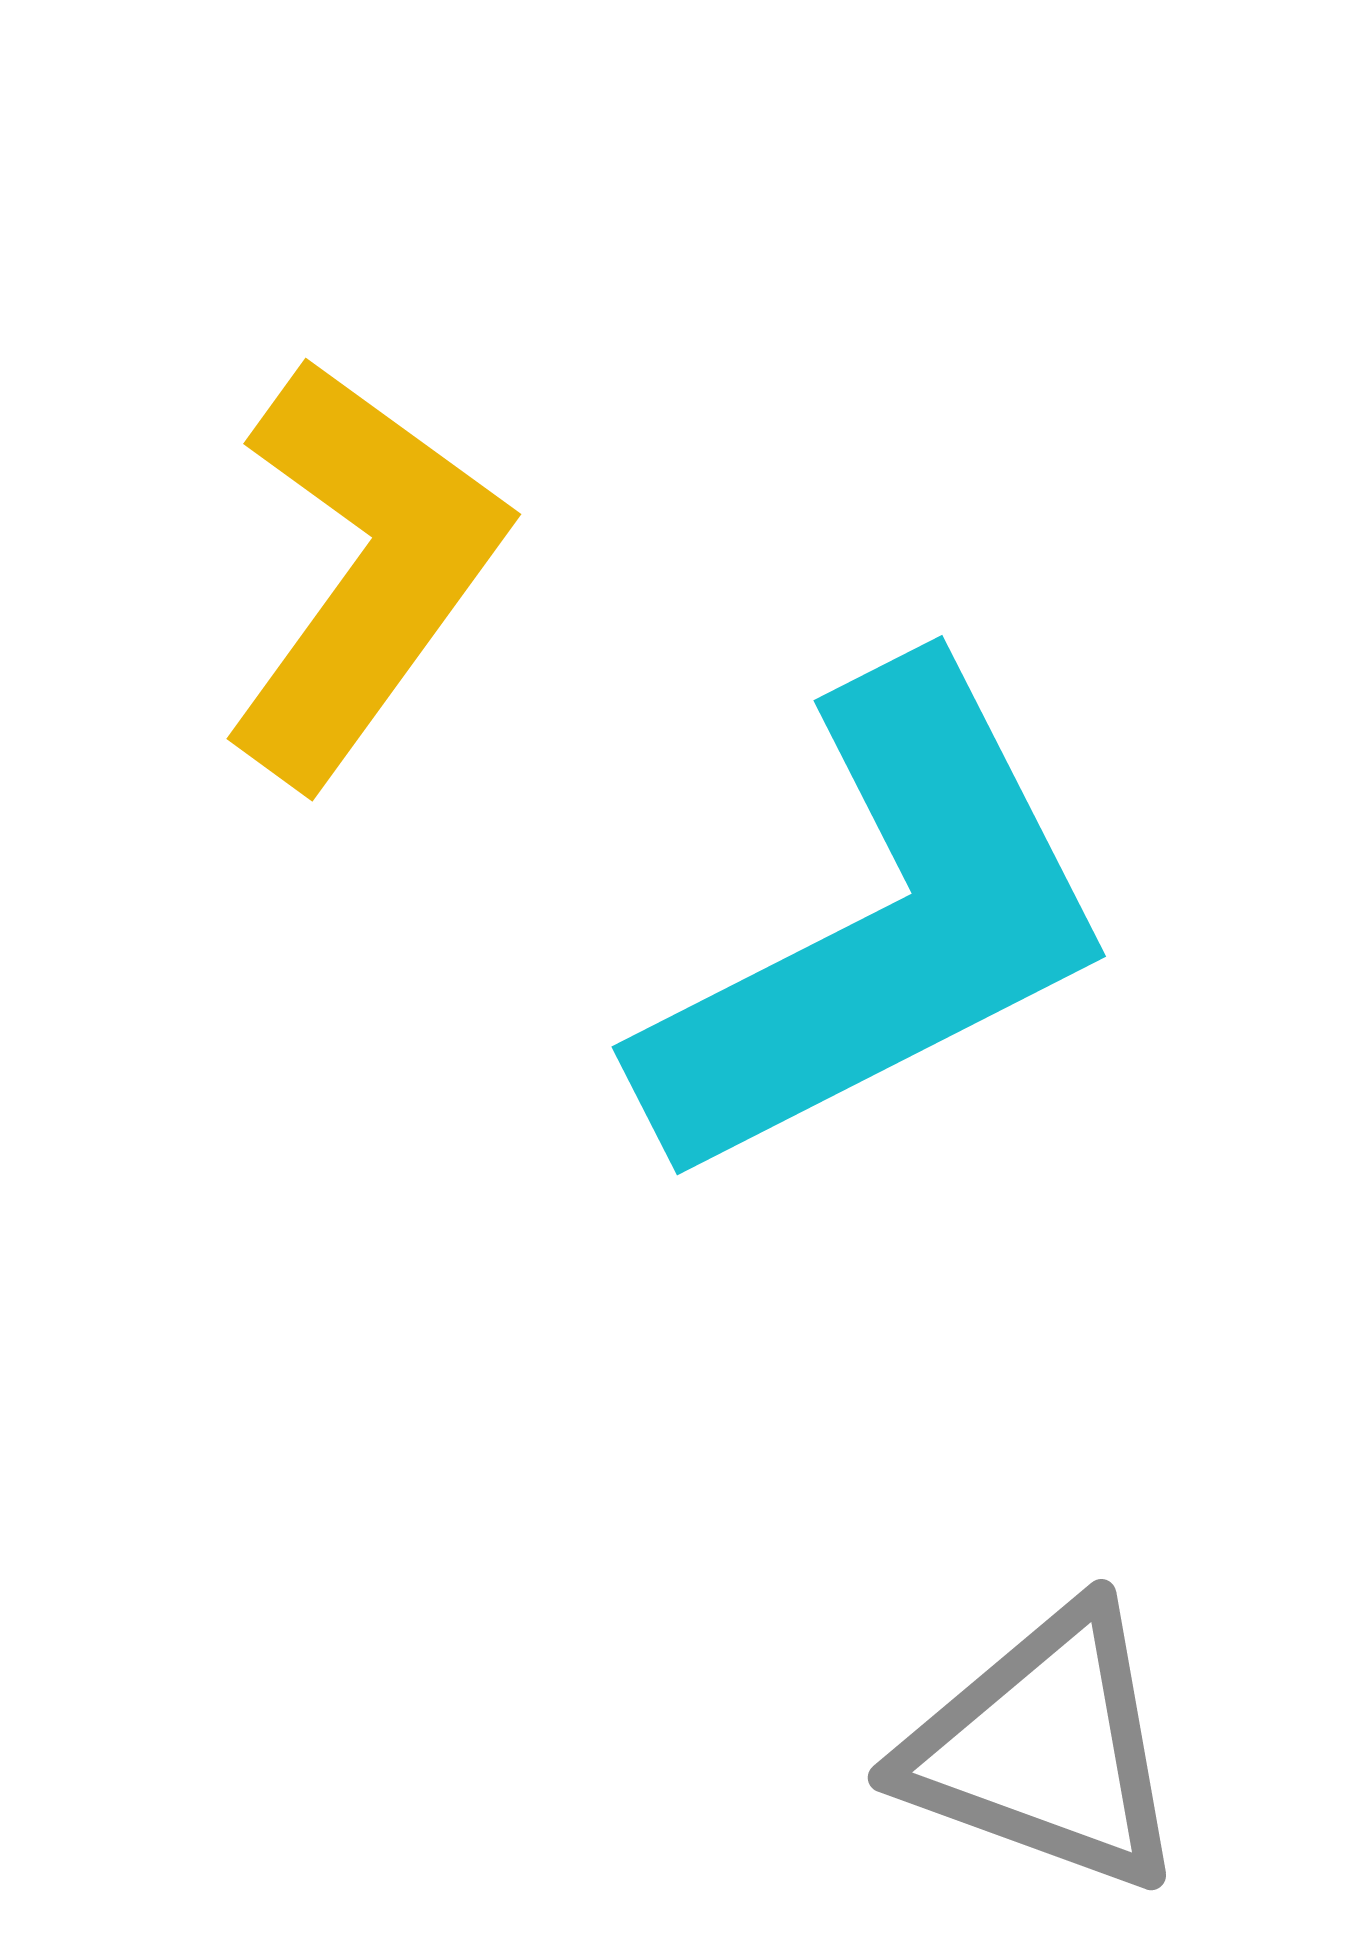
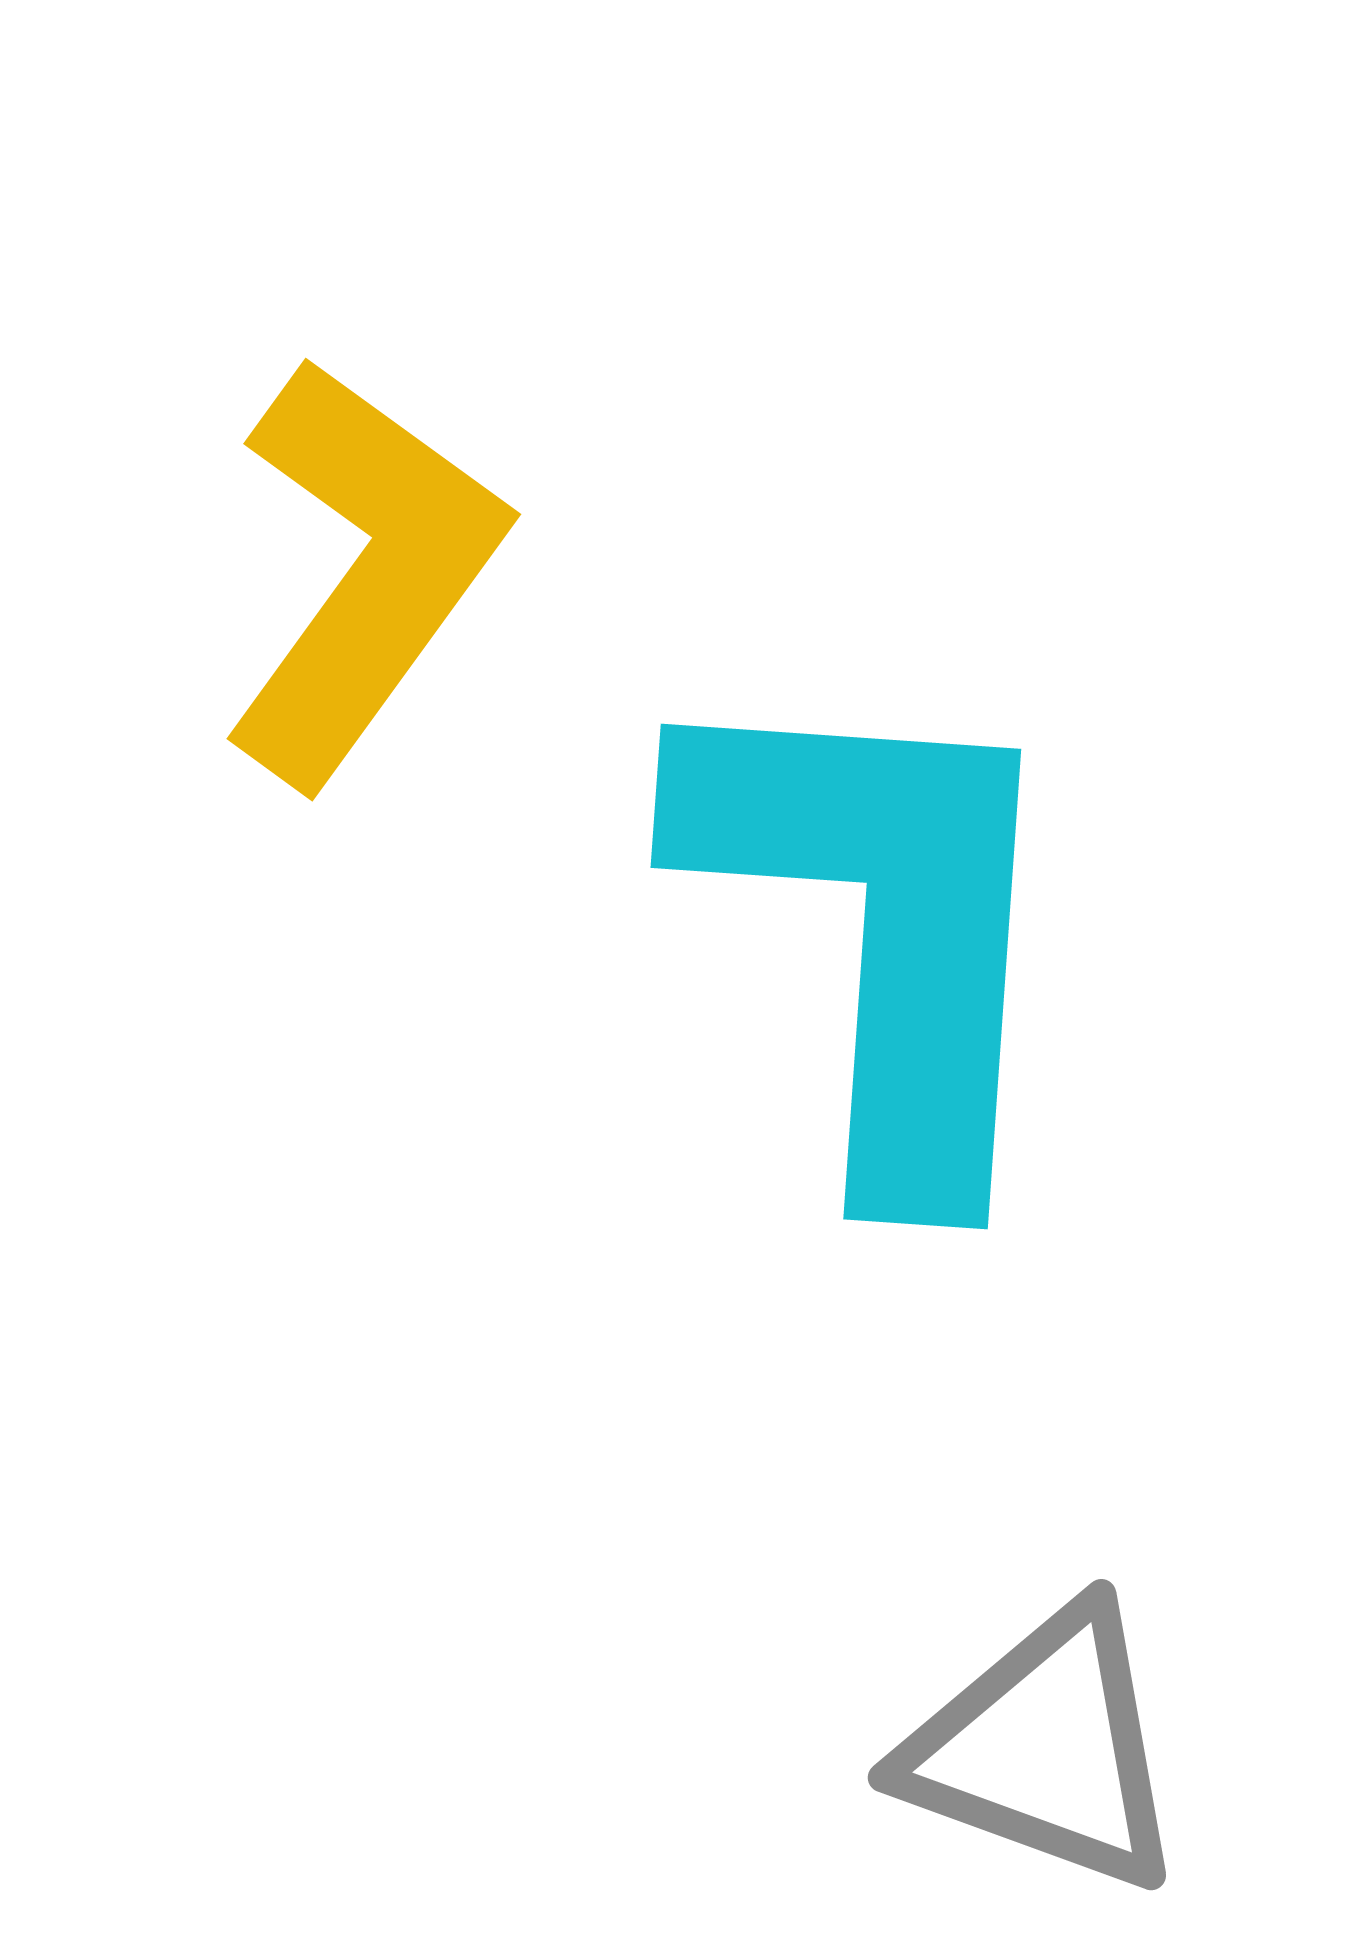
cyan L-shape: rotated 59 degrees counterclockwise
